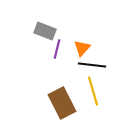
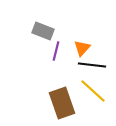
gray rectangle: moved 2 px left
purple line: moved 1 px left, 2 px down
yellow line: rotated 32 degrees counterclockwise
brown rectangle: rotated 8 degrees clockwise
